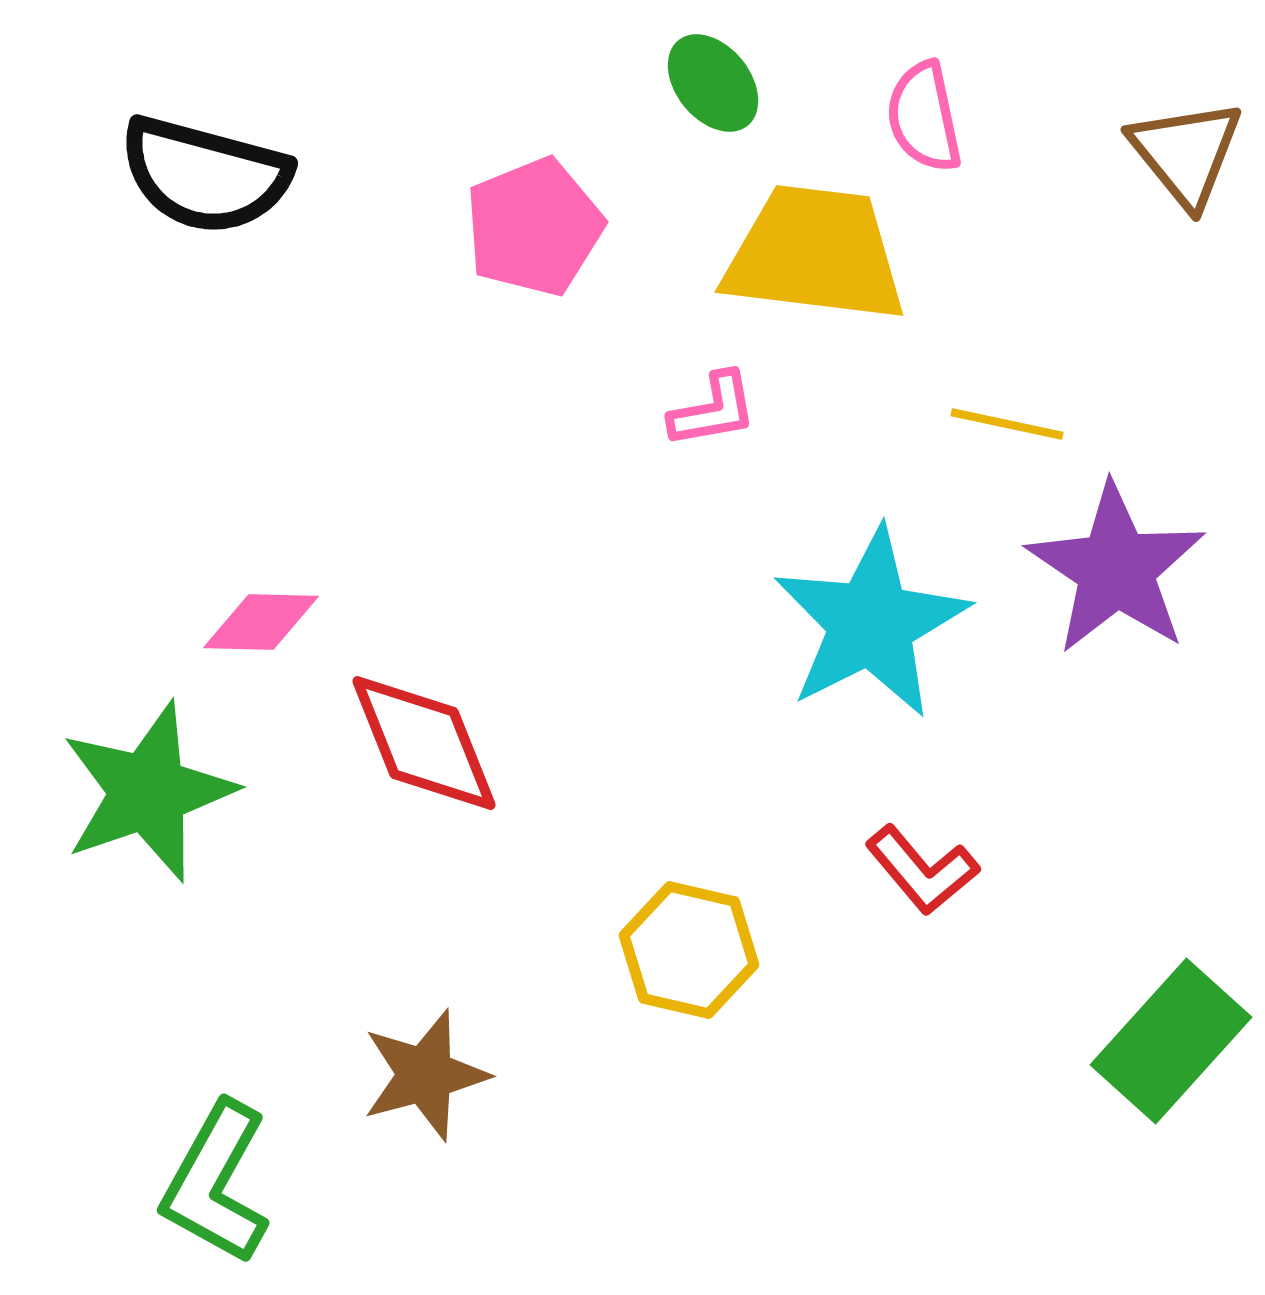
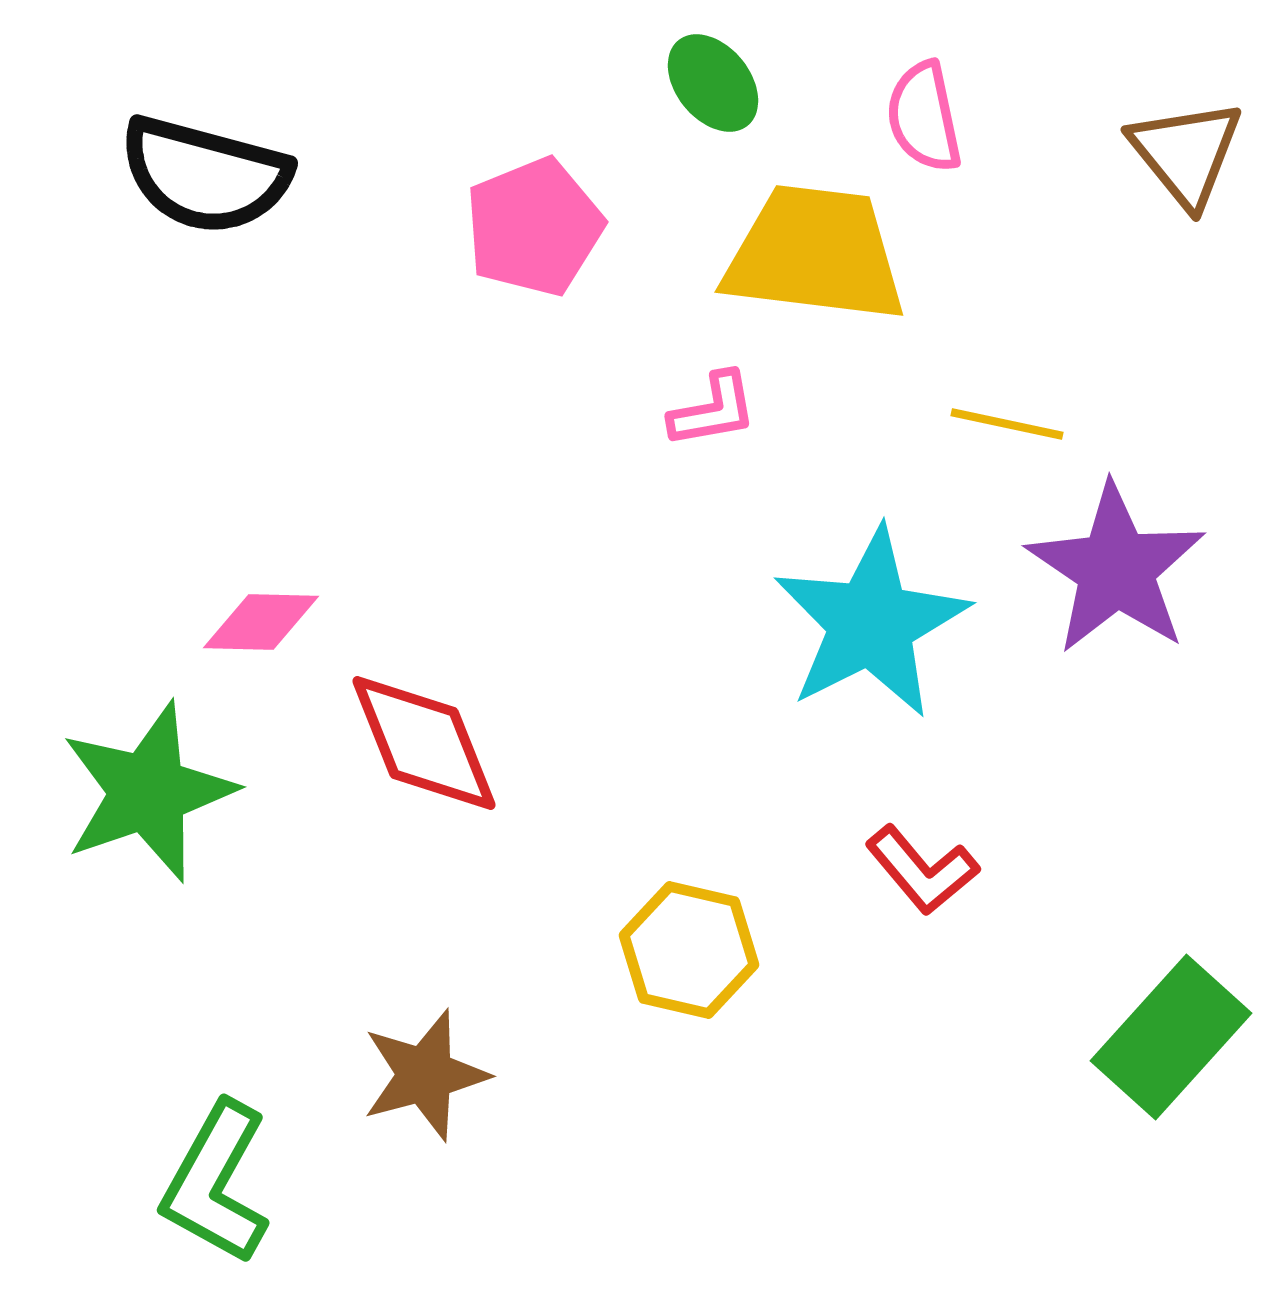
green rectangle: moved 4 px up
